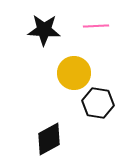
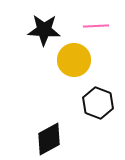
yellow circle: moved 13 px up
black hexagon: rotated 12 degrees clockwise
